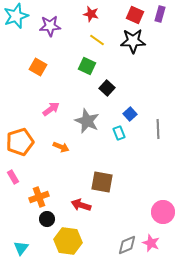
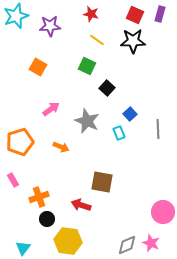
pink rectangle: moved 3 px down
cyan triangle: moved 2 px right
